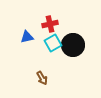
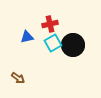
brown arrow: moved 24 px left; rotated 24 degrees counterclockwise
